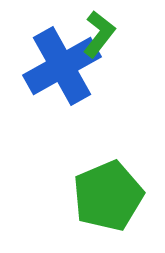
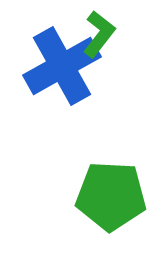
green pentagon: moved 3 px right; rotated 26 degrees clockwise
